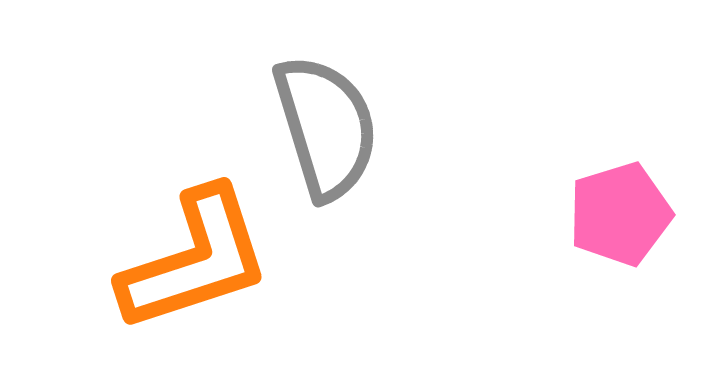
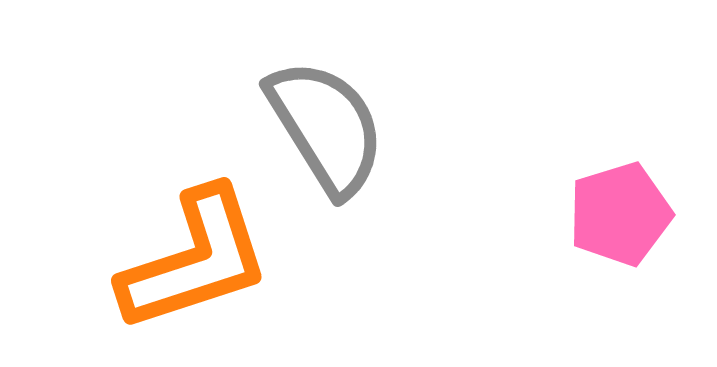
gray semicircle: rotated 15 degrees counterclockwise
